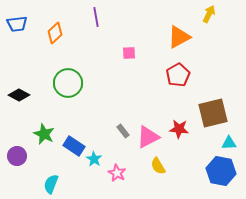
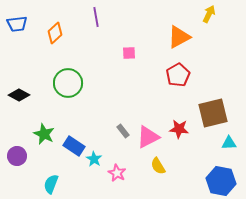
blue hexagon: moved 10 px down
